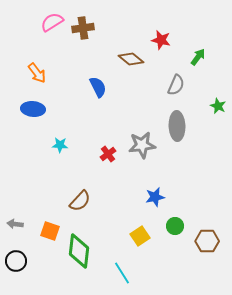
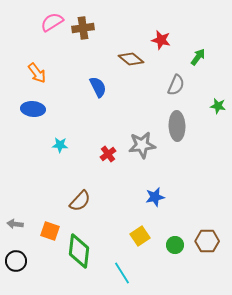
green star: rotated 14 degrees counterclockwise
green circle: moved 19 px down
